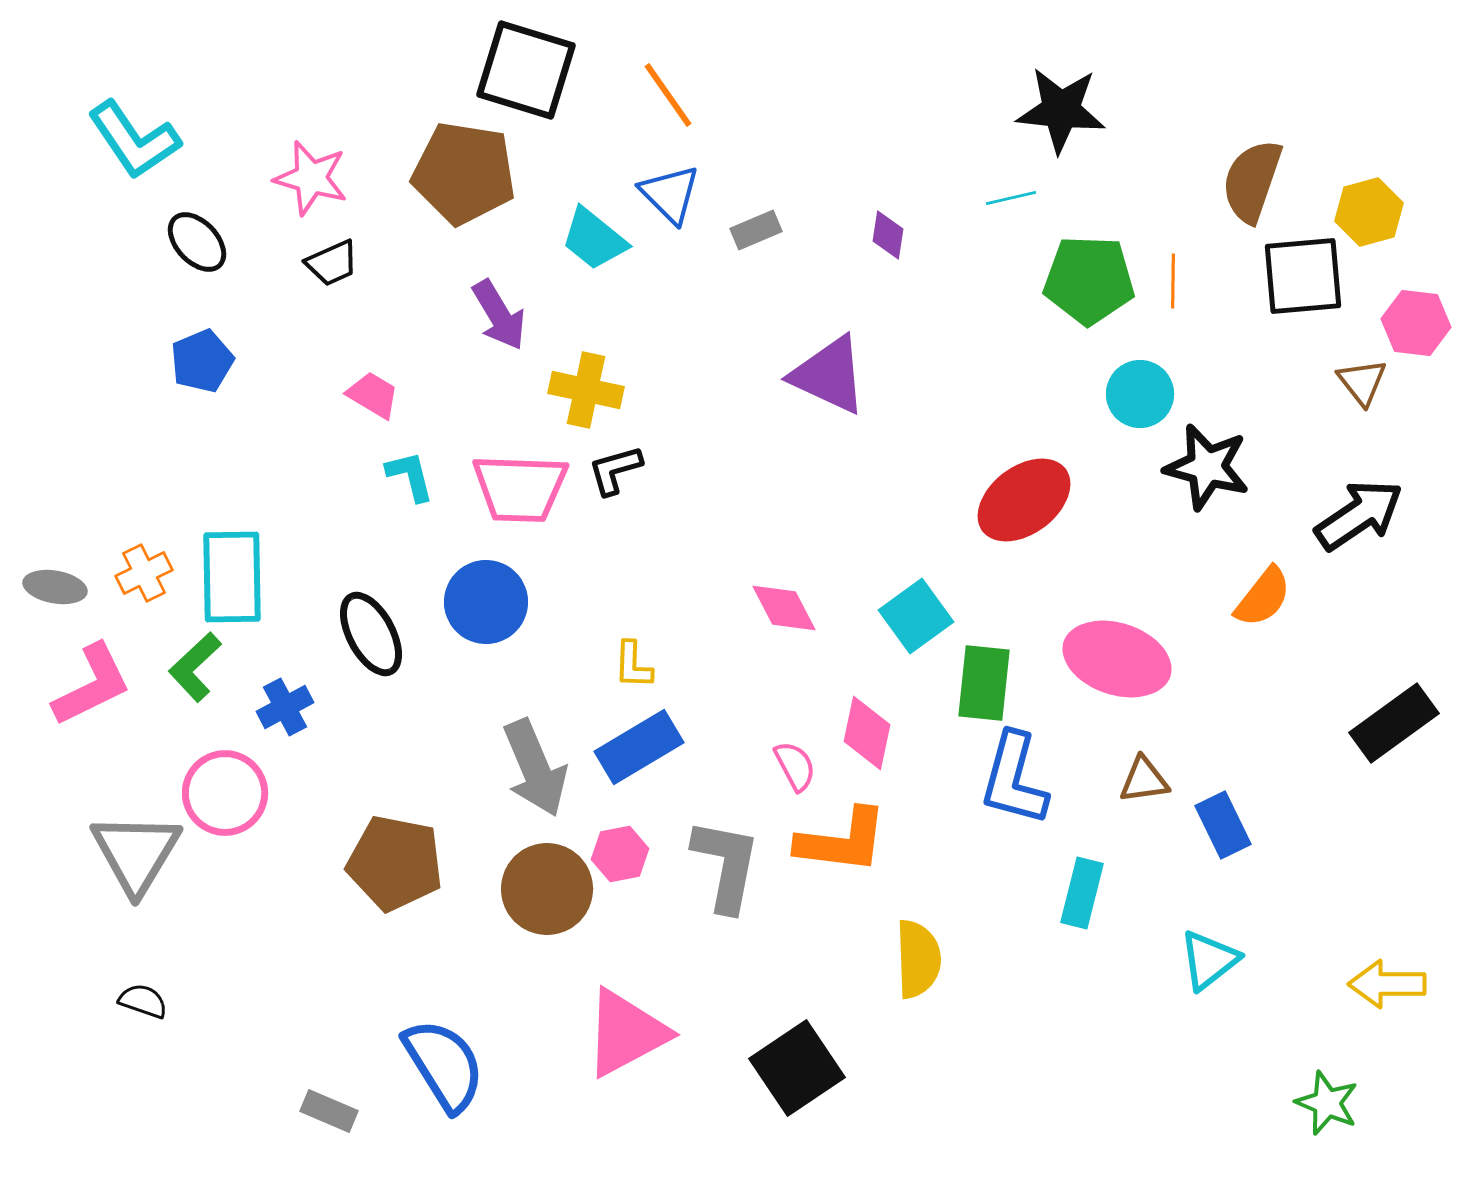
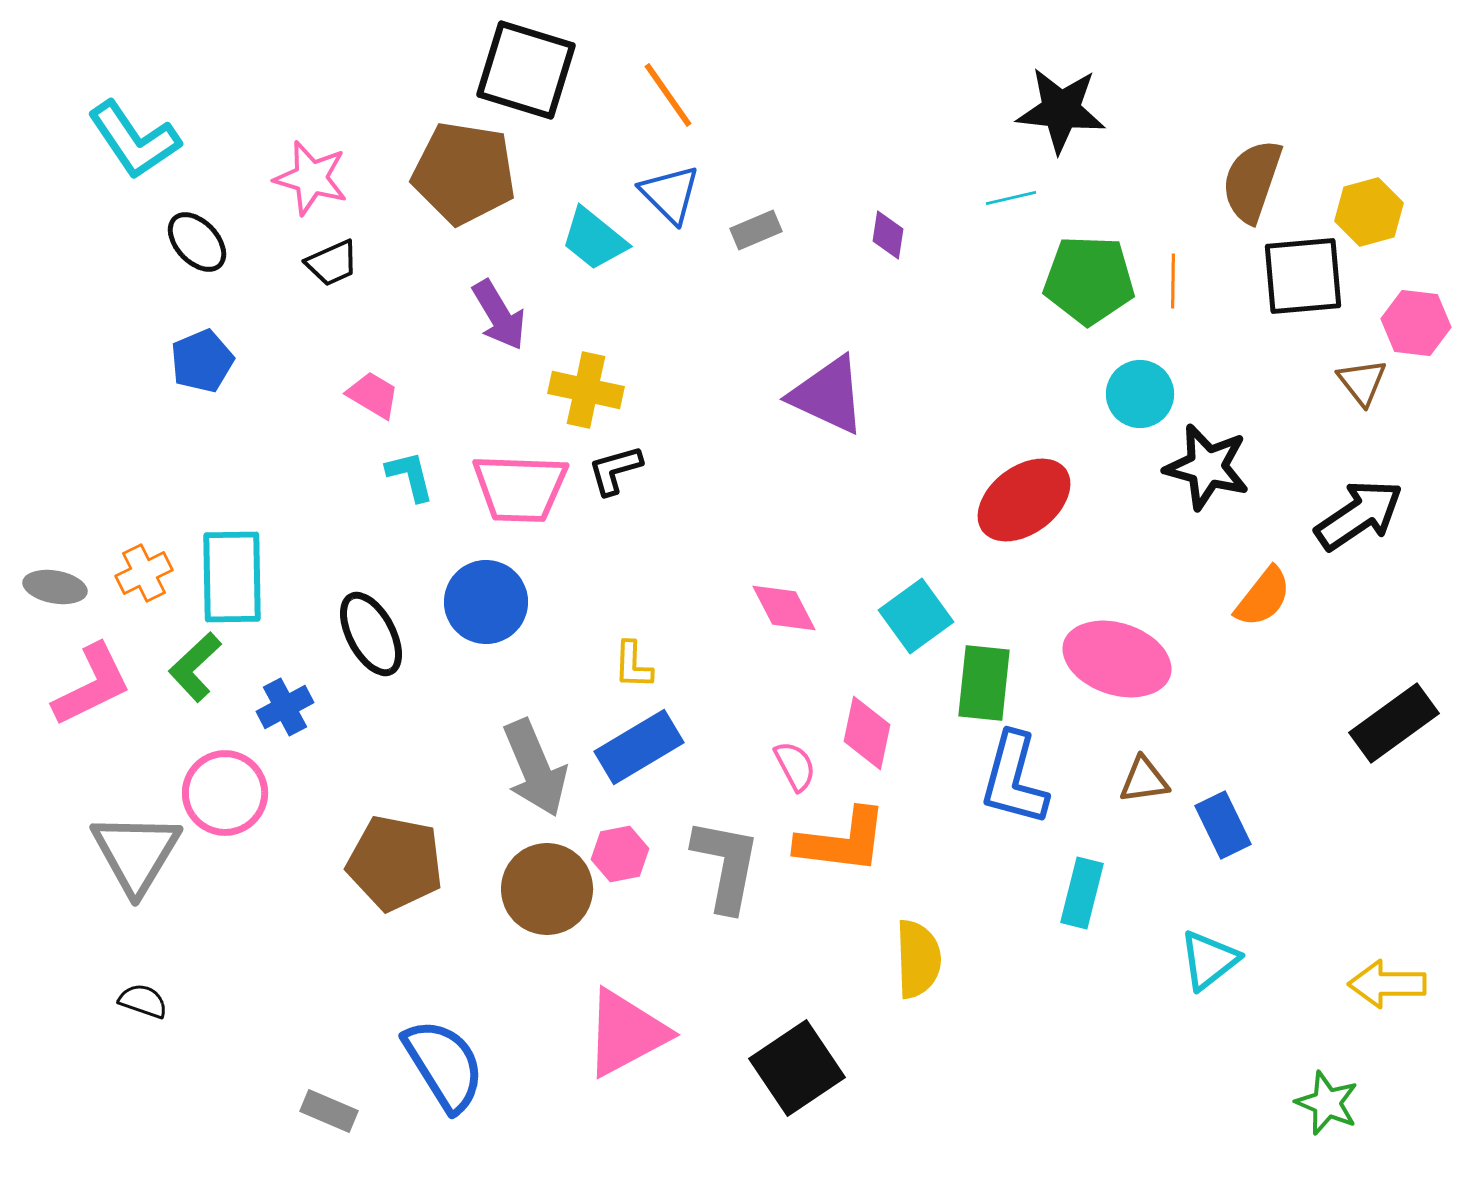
purple triangle at (829, 375): moved 1 px left, 20 px down
